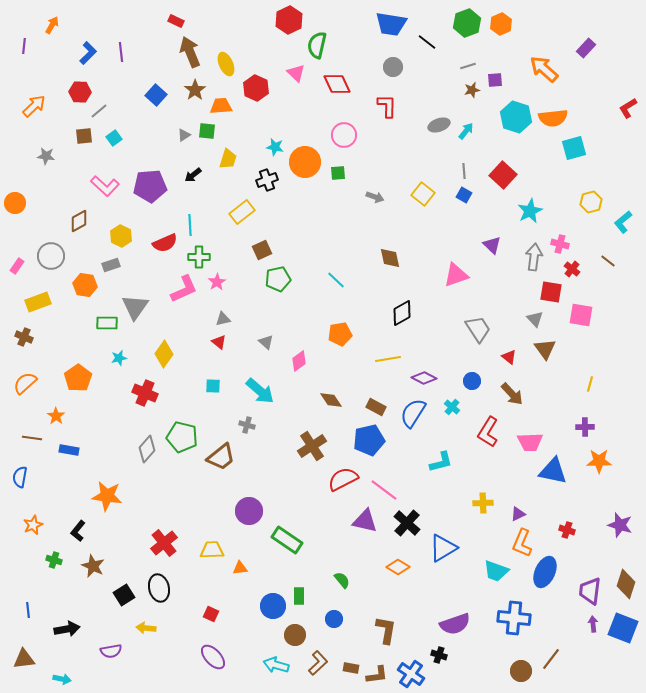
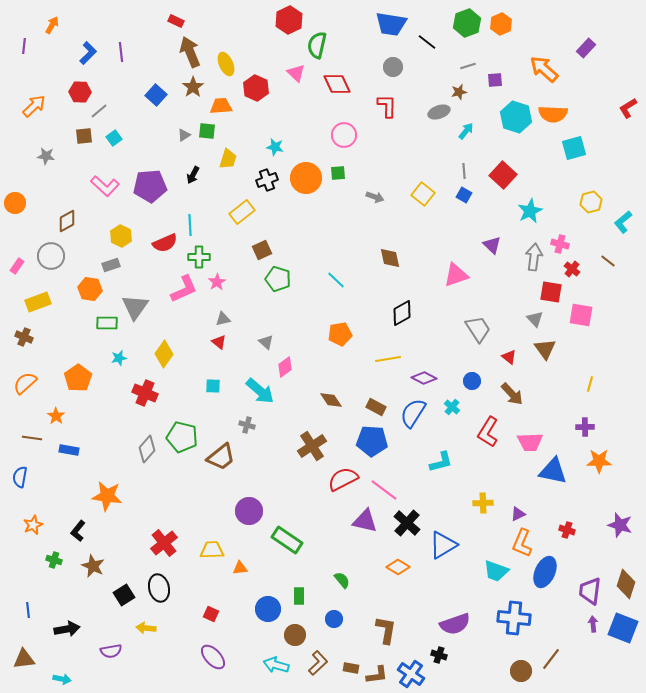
brown star at (195, 90): moved 2 px left, 3 px up
brown star at (472, 90): moved 13 px left, 2 px down
orange semicircle at (553, 118): moved 4 px up; rotated 8 degrees clockwise
gray ellipse at (439, 125): moved 13 px up
orange circle at (305, 162): moved 1 px right, 16 px down
black arrow at (193, 175): rotated 24 degrees counterclockwise
brown diamond at (79, 221): moved 12 px left
green pentagon at (278, 279): rotated 30 degrees clockwise
orange hexagon at (85, 285): moved 5 px right, 4 px down
pink diamond at (299, 361): moved 14 px left, 6 px down
blue pentagon at (369, 440): moved 3 px right, 1 px down; rotated 16 degrees clockwise
blue triangle at (443, 548): moved 3 px up
blue circle at (273, 606): moved 5 px left, 3 px down
